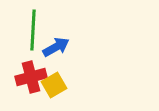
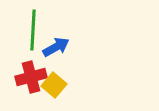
yellow square: rotated 20 degrees counterclockwise
